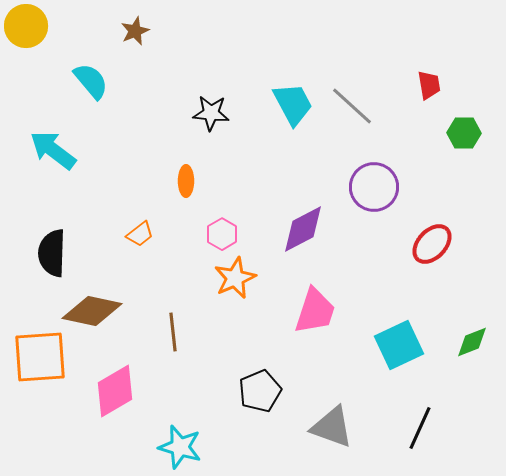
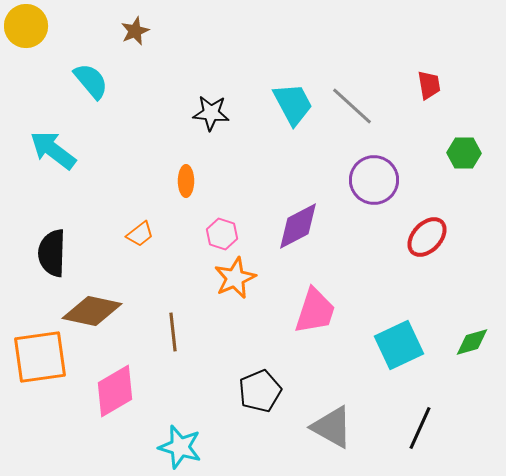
green hexagon: moved 20 px down
purple circle: moved 7 px up
purple diamond: moved 5 px left, 3 px up
pink hexagon: rotated 12 degrees counterclockwise
red ellipse: moved 5 px left, 7 px up
green diamond: rotated 6 degrees clockwise
orange square: rotated 4 degrees counterclockwise
gray triangle: rotated 9 degrees clockwise
